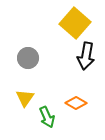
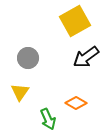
yellow square: moved 2 px up; rotated 20 degrees clockwise
black arrow: moved 1 px down; rotated 44 degrees clockwise
yellow triangle: moved 5 px left, 6 px up
green arrow: moved 1 px right, 2 px down
